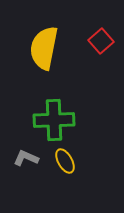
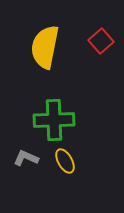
yellow semicircle: moved 1 px right, 1 px up
